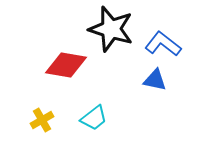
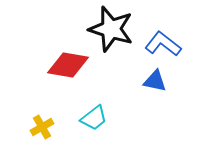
red diamond: moved 2 px right
blue triangle: moved 1 px down
yellow cross: moved 7 px down
